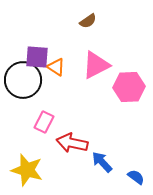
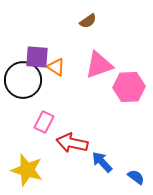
pink triangle: moved 3 px right; rotated 8 degrees clockwise
